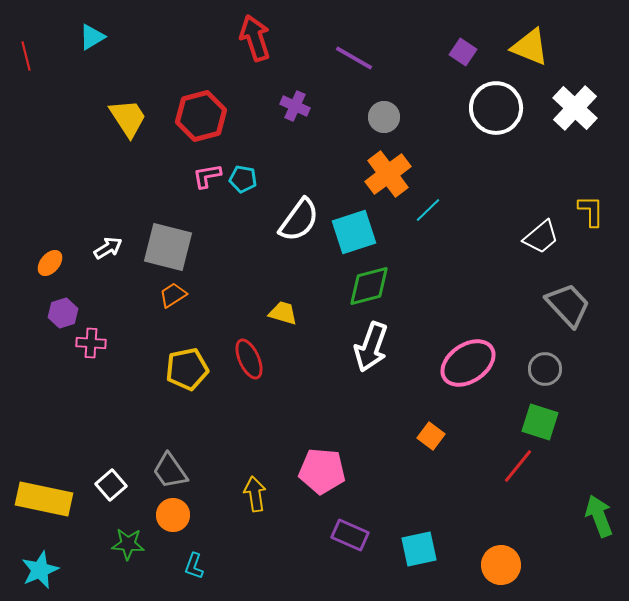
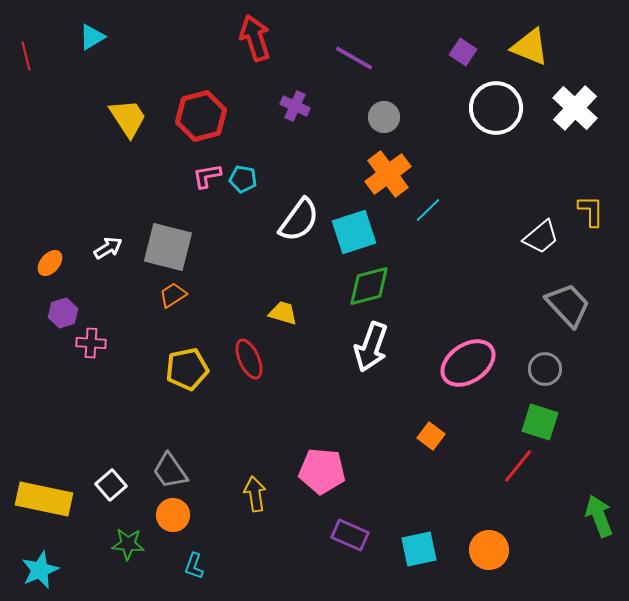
orange circle at (501, 565): moved 12 px left, 15 px up
